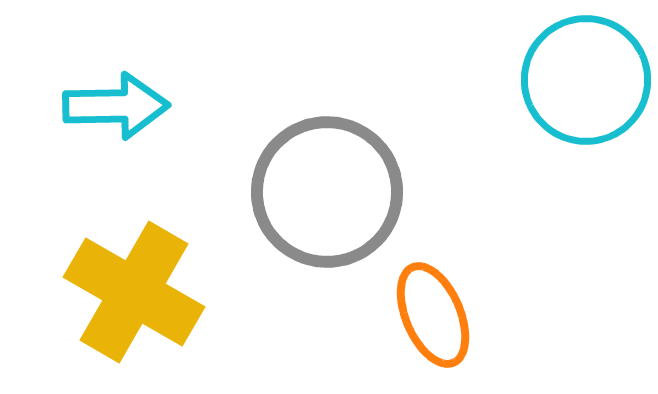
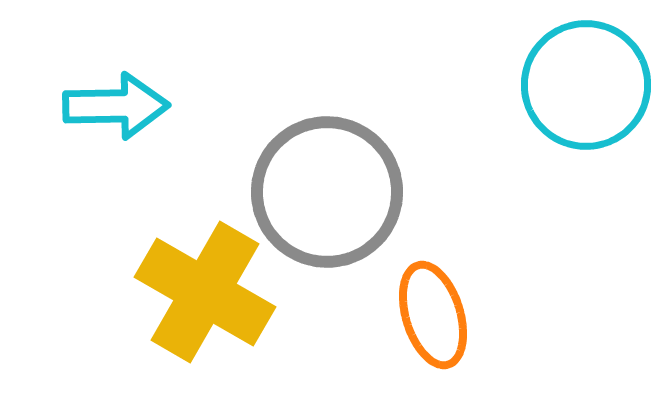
cyan circle: moved 5 px down
yellow cross: moved 71 px right
orange ellipse: rotated 6 degrees clockwise
